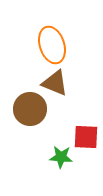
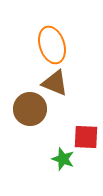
green star: moved 2 px right, 2 px down; rotated 15 degrees clockwise
